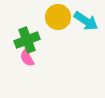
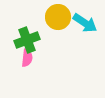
cyan arrow: moved 1 px left, 2 px down
pink semicircle: rotated 144 degrees counterclockwise
